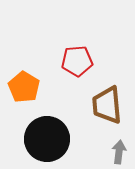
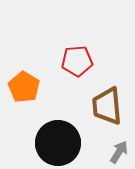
brown trapezoid: moved 1 px down
black circle: moved 11 px right, 4 px down
gray arrow: rotated 25 degrees clockwise
